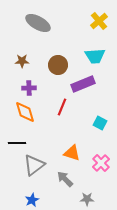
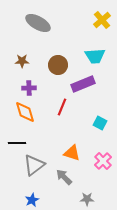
yellow cross: moved 3 px right, 1 px up
pink cross: moved 2 px right, 2 px up
gray arrow: moved 1 px left, 2 px up
